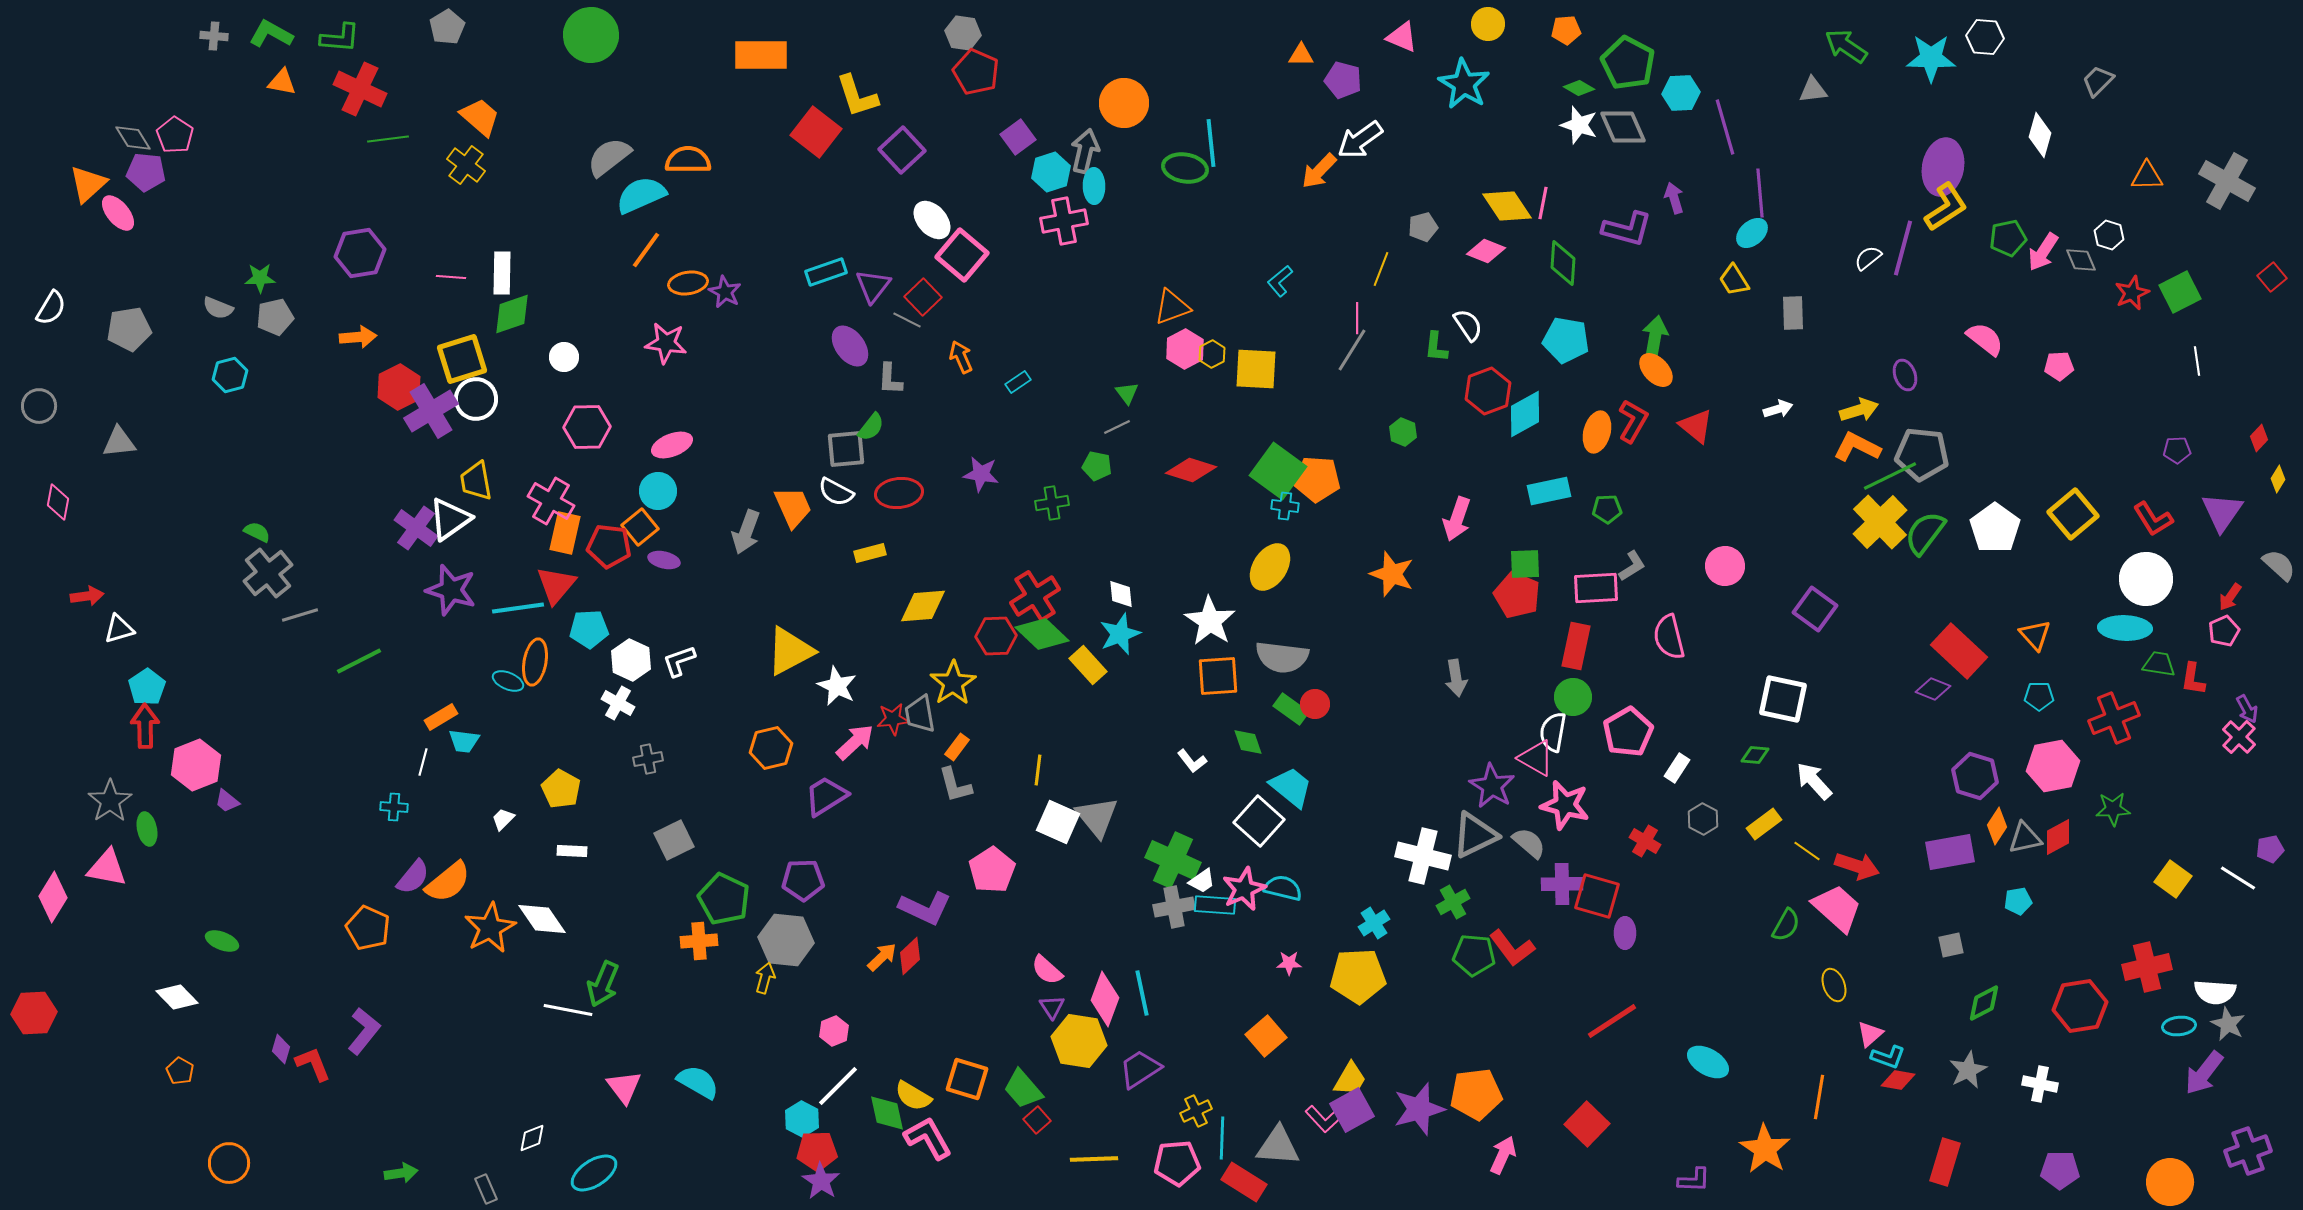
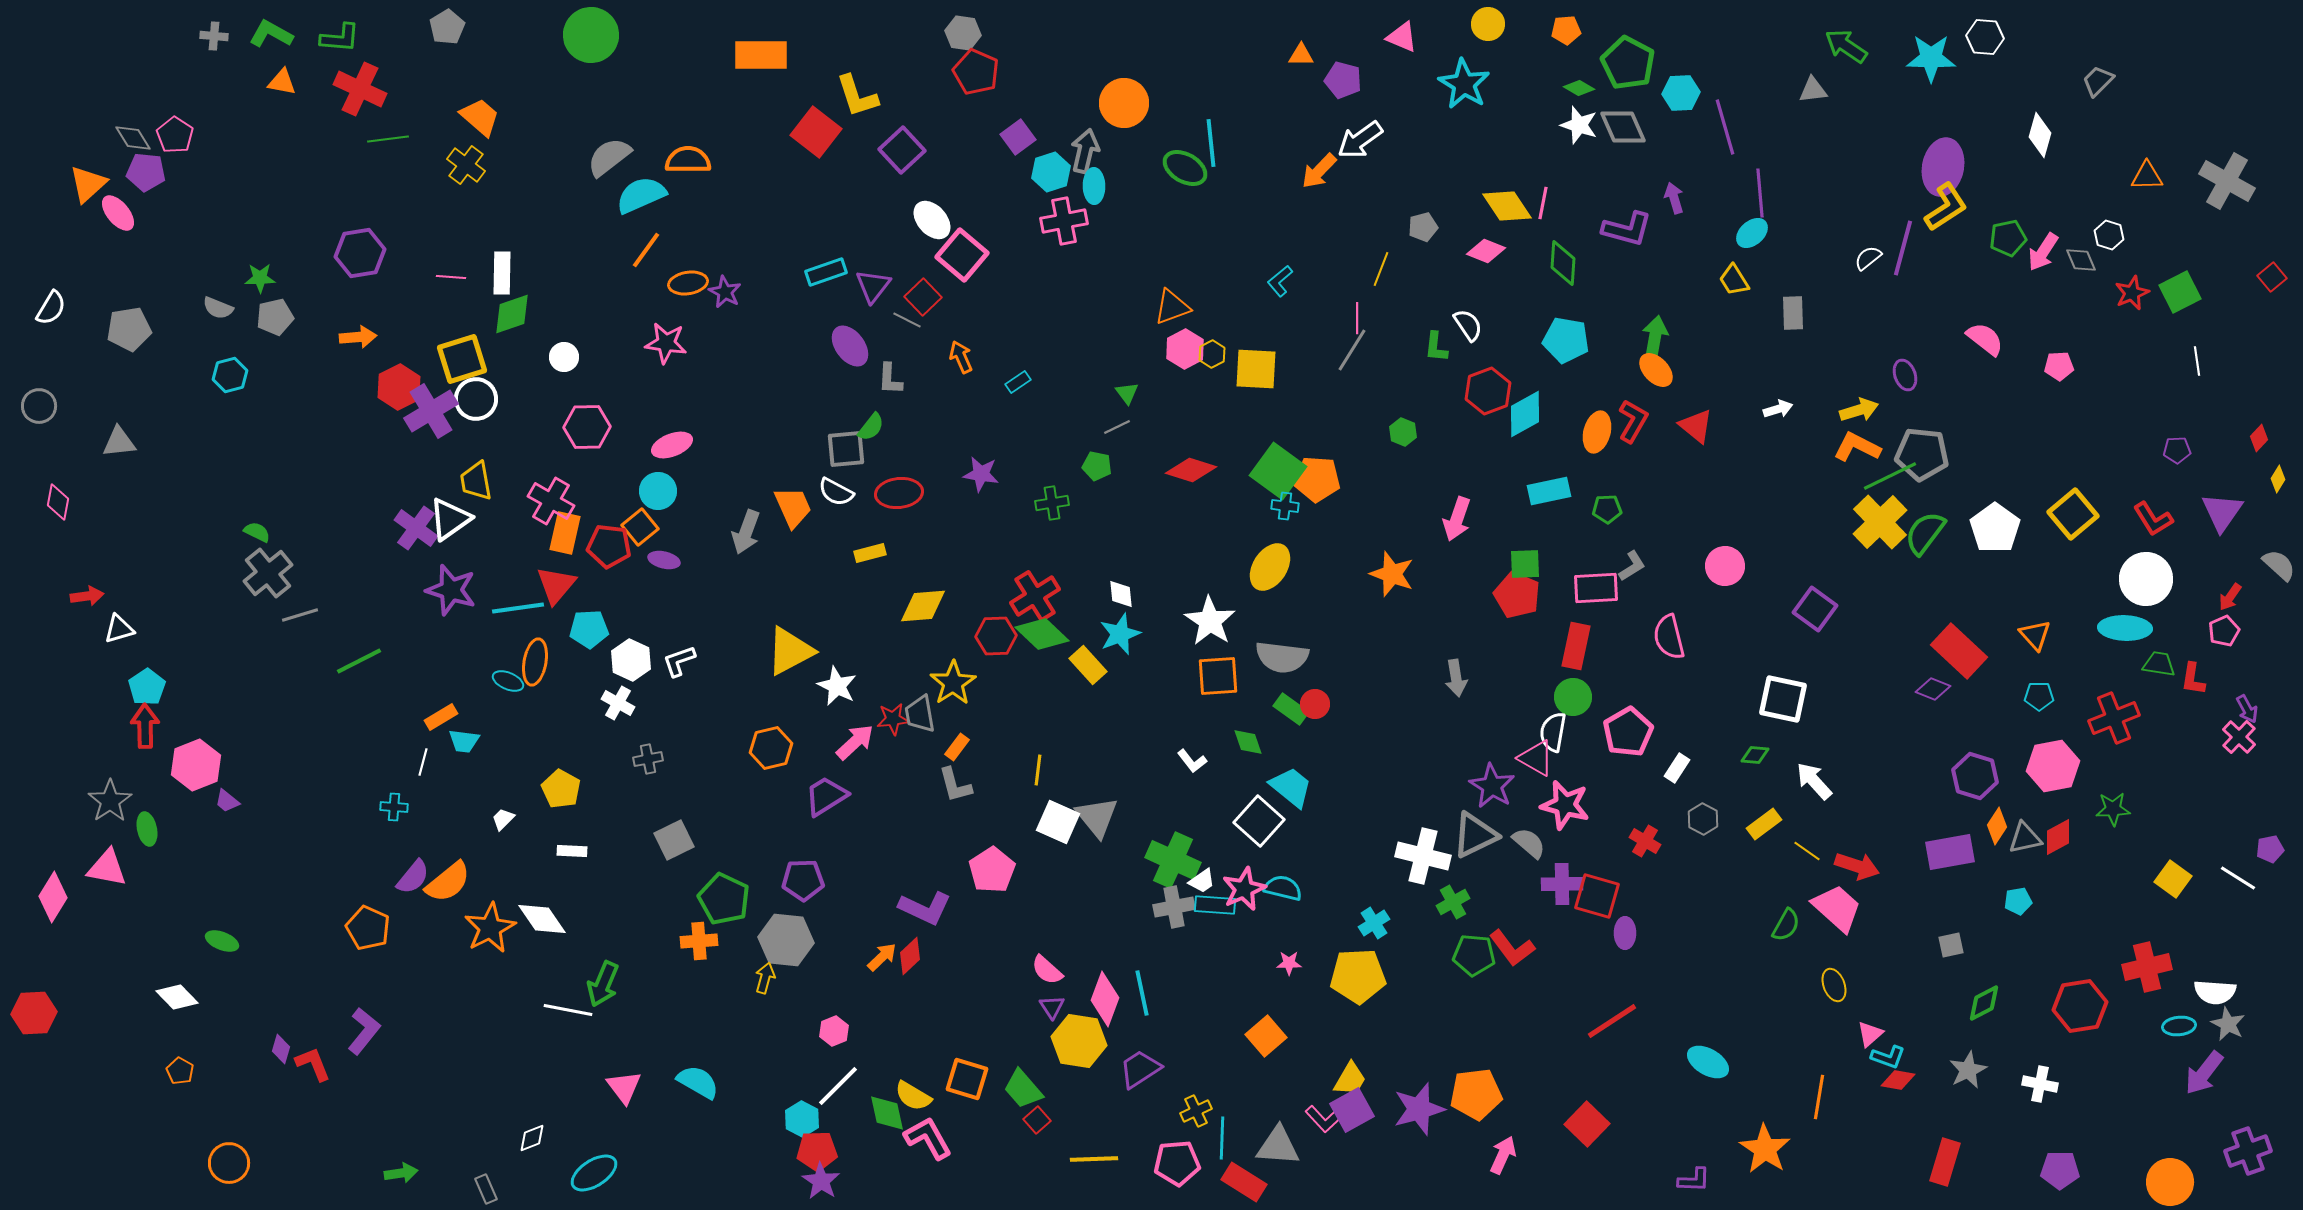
green ellipse at (1185, 168): rotated 21 degrees clockwise
